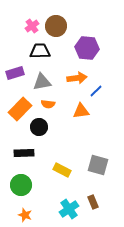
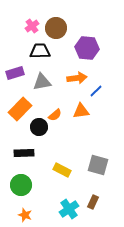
brown circle: moved 2 px down
orange semicircle: moved 7 px right, 11 px down; rotated 48 degrees counterclockwise
brown rectangle: rotated 48 degrees clockwise
